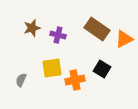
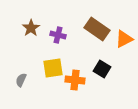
brown star: moved 1 px left; rotated 18 degrees counterclockwise
yellow square: moved 1 px right
orange cross: rotated 18 degrees clockwise
